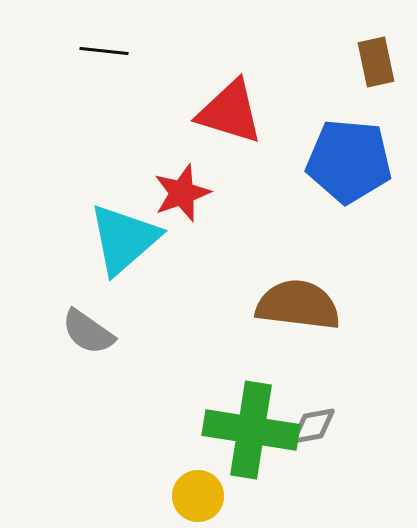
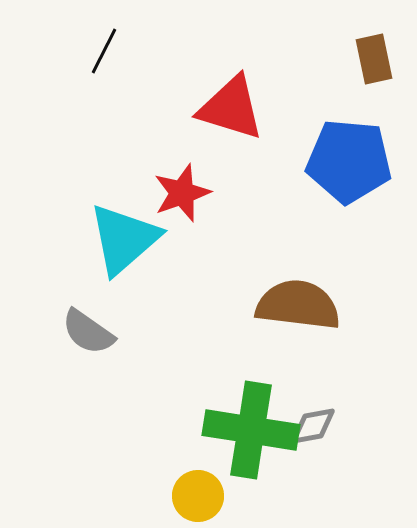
black line: rotated 69 degrees counterclockwise
brown rectangle: moved 2 px left, 3 px up
red triangle: moved 1 px right, 4 px up
